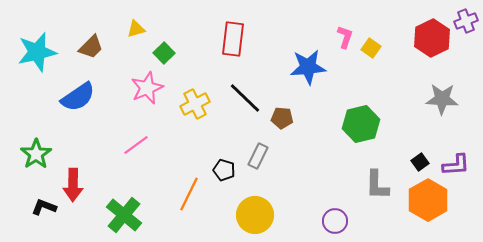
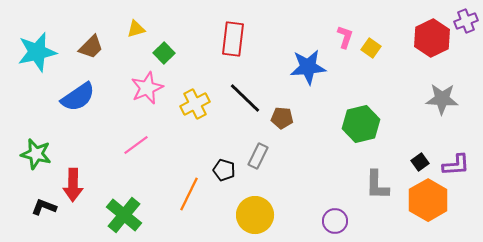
green star: rotated 24 degrees counterclockwise
